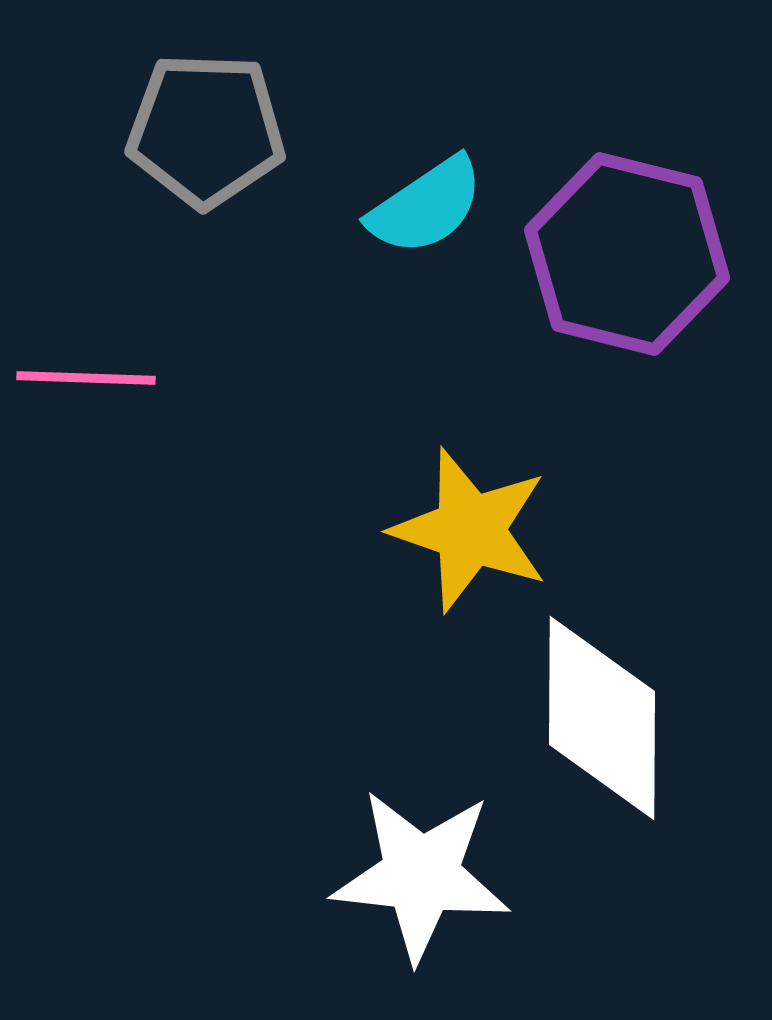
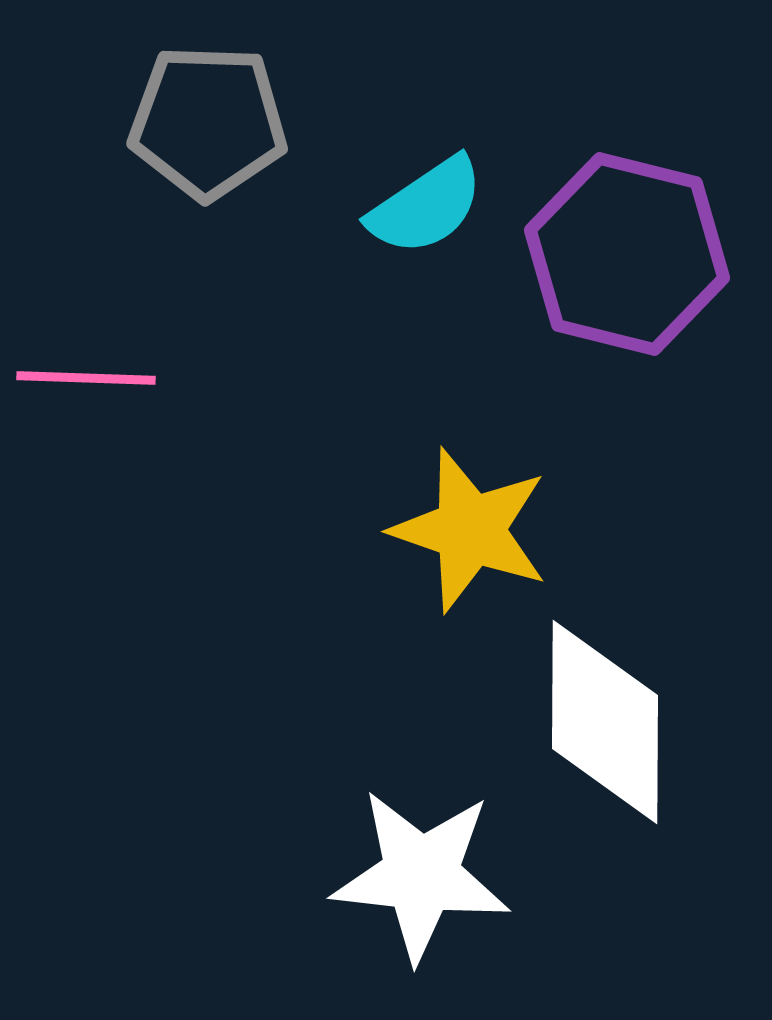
gray pentagon: moved 2 px right, 8 px up
white diamond: moved 3 px right, 4 px down
